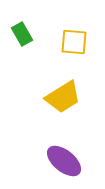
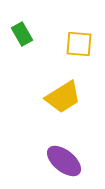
yellow square: moved 5 px right, 2 px down
